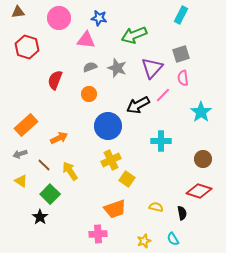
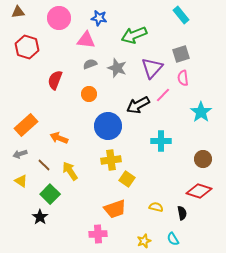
cyan rectangle: rotated 66 degrees counterclockwise
gray semicircle: moved 3 px up
orange arrow: rotated 132 degrees counterclockwise
yellow cross: rotated 18 degrees clockwise
